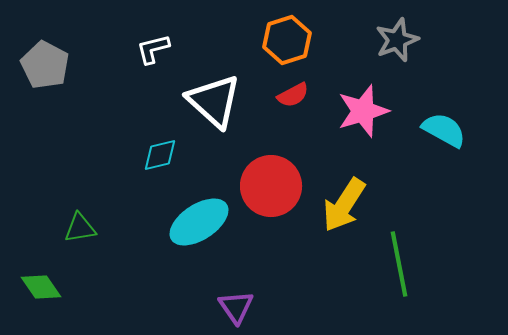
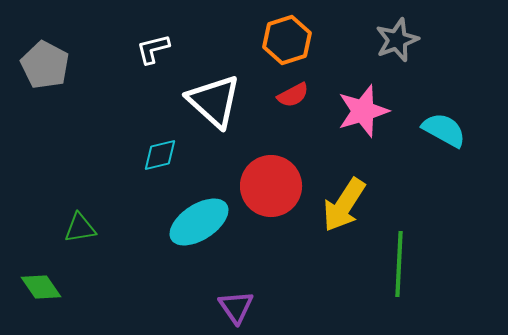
green line: rotated 14 degrees clockwise
